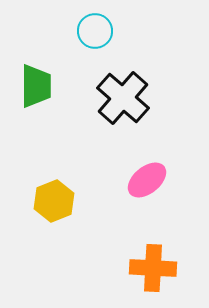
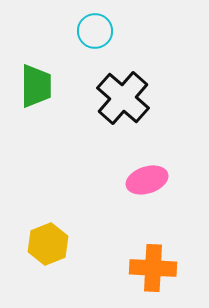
pink ellipse: rotated 21 degrees clockwise
yellow hexagon: moved 6 px left, 43 px down
